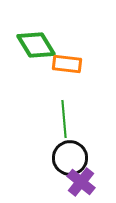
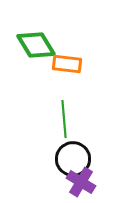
black circle: moved 3 px right, 1 px down
purple cross: rotated 8 degrees counterclockwise
